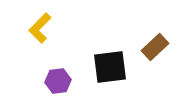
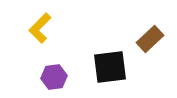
brown rectangle: moved 5 px left, 8 px up
purple hexagon: moved 4 px left, 4 px up
